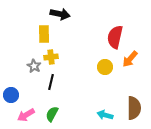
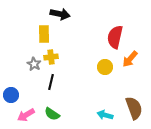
gray star: moved 2 px up
brown semicircle: rotated 20 degrees counterclockwise
green semicircle: rotated 84 degrees counterclockwise
